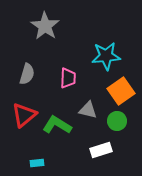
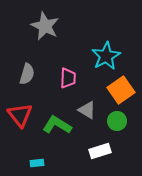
gray star: rotated 8 degrees counterclockwise
cyan star: rotated 24 degrees counterclockwise
orange square: moved 1 px up
gray triangle: moved 1 px left; rotated 18 degrees clockwise
red triangle: moved 4 px left; rotated 28 degrees counterclockwise
white rectangle: moved 1 px left, 1 px down
